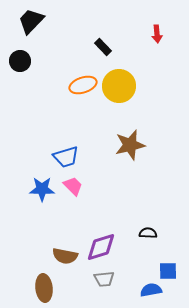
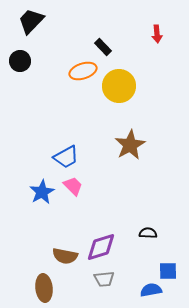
orange ellipse: moved 14 px up
brown star: rotated 16 degrees counterclockwise
blue trapezoid: rotated 12 degrees counterclockwise
blue star: moved 3 px down; rotated 30 degrees counterclockwise
